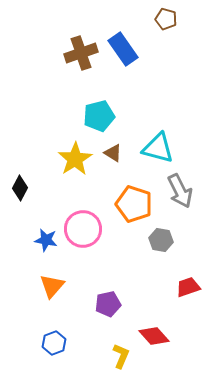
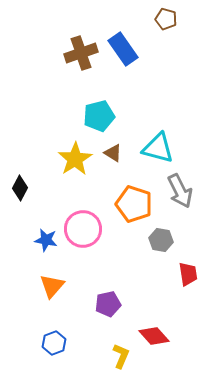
red trapezoid: moved 13 px up; rotated 100 degrees clockwise
